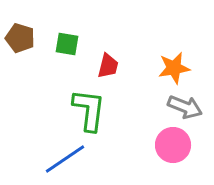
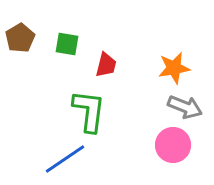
brown pentagon: rotated 24 degrees clockwise
red trapezoid: moved 2 px left, 1 px up
green L-shape: moved 1 px down
